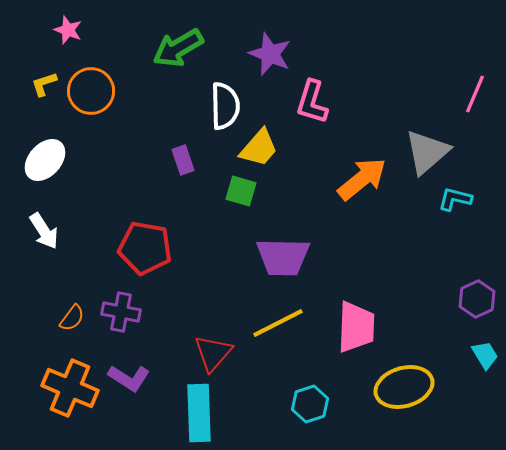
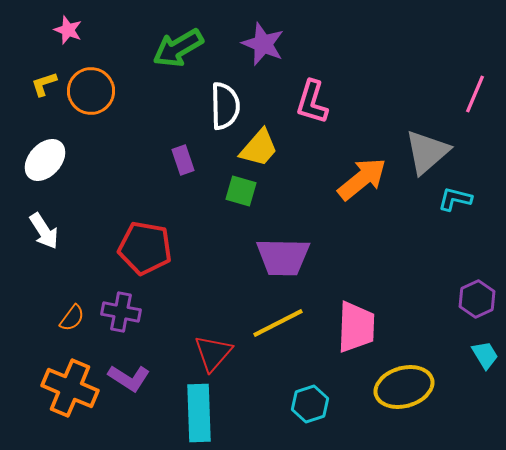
purple star: moved 7 px left, 10 px up
